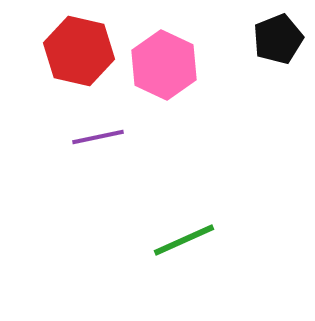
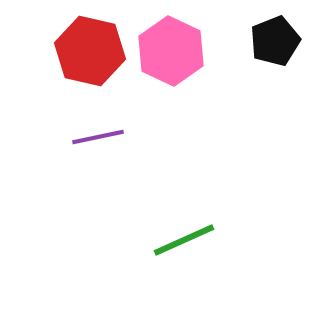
black pentagon: moved 3 px left, 2 px down
red hexagon: moved 11 px right
pink hexagon: moved 7 px right, 14 px up
